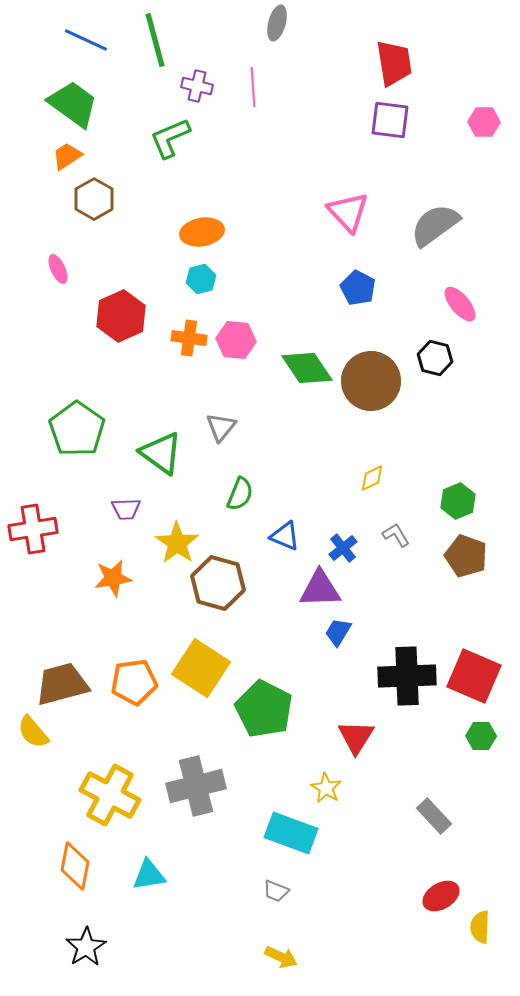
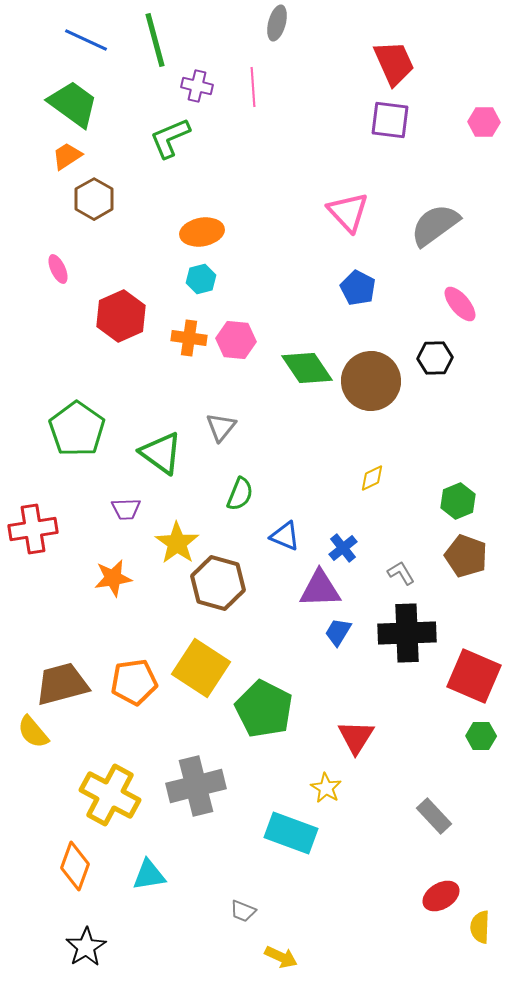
red trapezoid at (394, 63): rotated 15 degrees counterclockwise
black hexagon at (435, 358): rotated 16 degrees counterclockwise
gray L-shape at (396, 535): moved 5 px right, 38 px down
black cross at (407, 676): moved 43 px up
orange diamond at (75, 866): rotated 9 degrees clockwise
gray trapezoid at (276, 891): moved 33 px left, 20 px down
